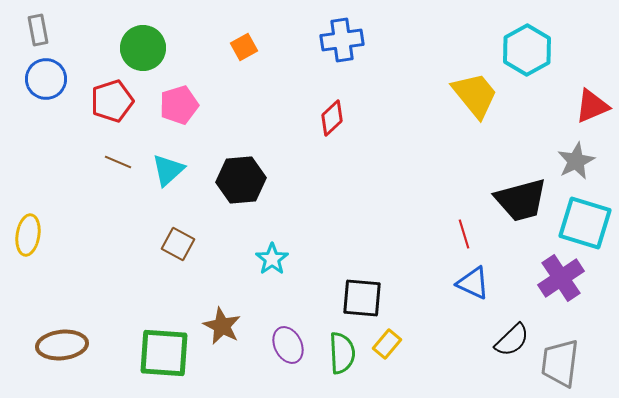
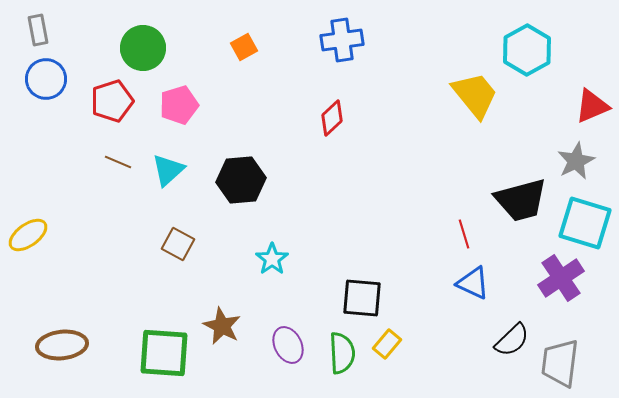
yellow ellipse: rotated 45 degrees clockwise
